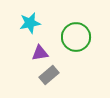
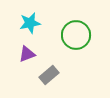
green circle: moved 2 px up
purple triangle: moved 13 px left, 1 px down; rotated 12 degrees counterclockwise
